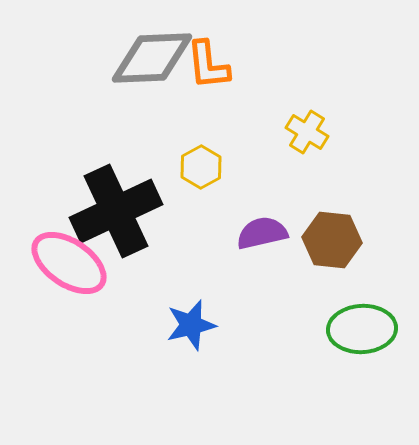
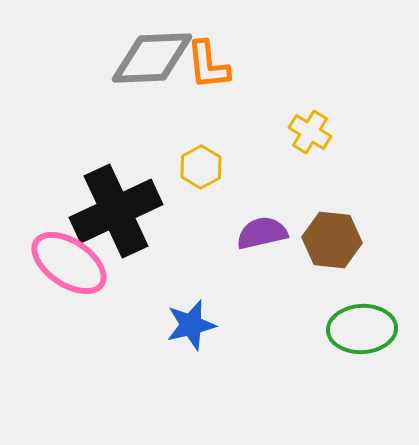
yellow cross: moved 3 px right
